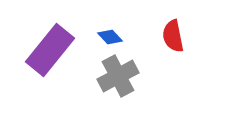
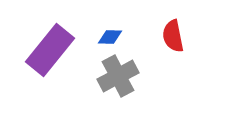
blue diamond: rotated 45 degrees counterclockwise
